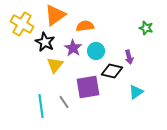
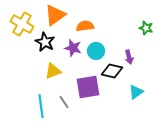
purple star: rotated 18 degrees counterclockwise
yellow triangle: moved 2 px left, 6 px down; rotated 30 degrees clockwise
